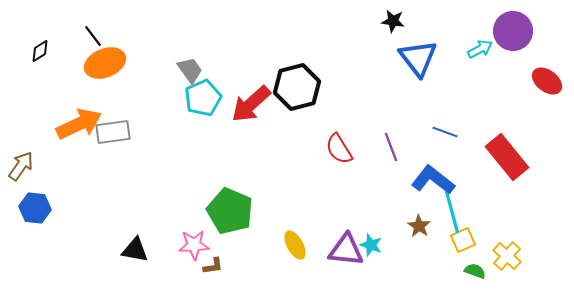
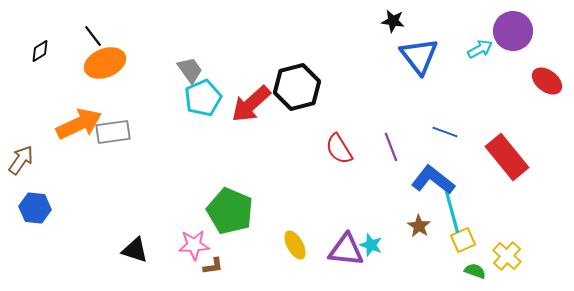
blue triangle: moved 1 px right, 2 px up
brown arrow: moved 6 px up
black triangle: rotated 8 degrees clockwise
